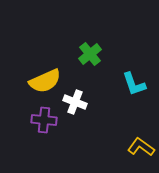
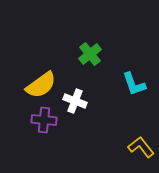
yellow semicircle: moved 4 px left, 4 px down; rotated 12 degrees counterclockwise
white cross: moved 1 px up
yellow L-shape: rotated 16 degrees clockwise
